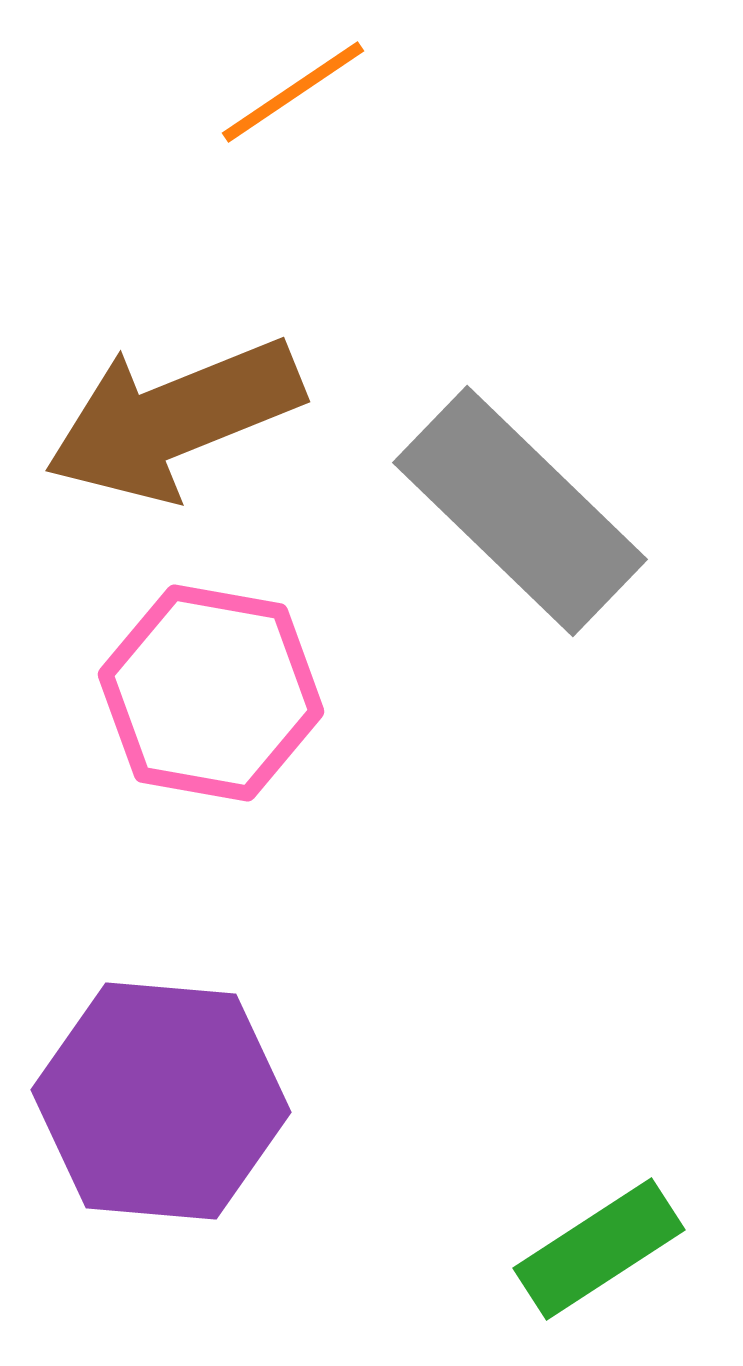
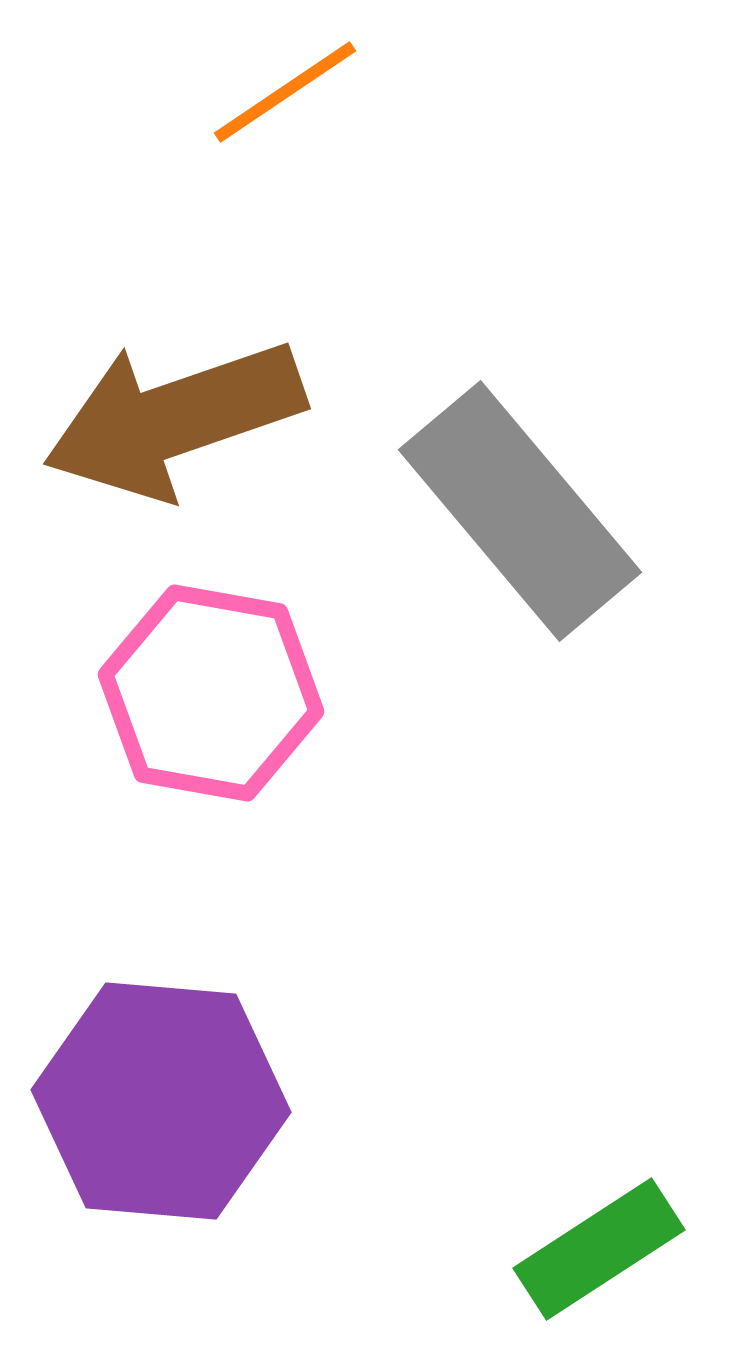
orange line: moved 8 px left
brown arrow: rotated 3 degrees clockwise
gray rectangle: rotated 6 degrees clockwise
